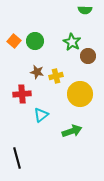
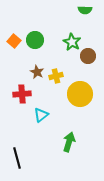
green circle: moved 1 px up
brown star: rotated 16 degrees clockwise
green arrow: moved 3 px left, 11 px down; rotated 54 degrees counterclockwise
